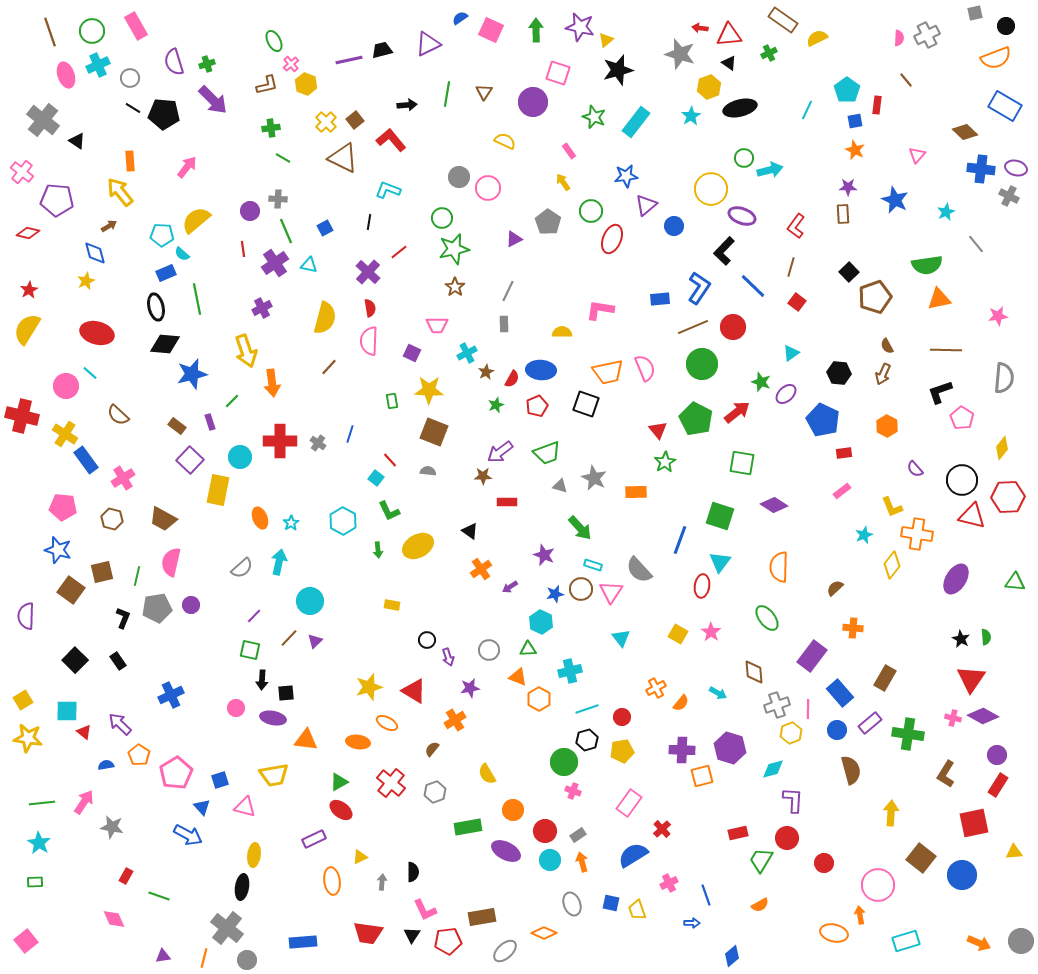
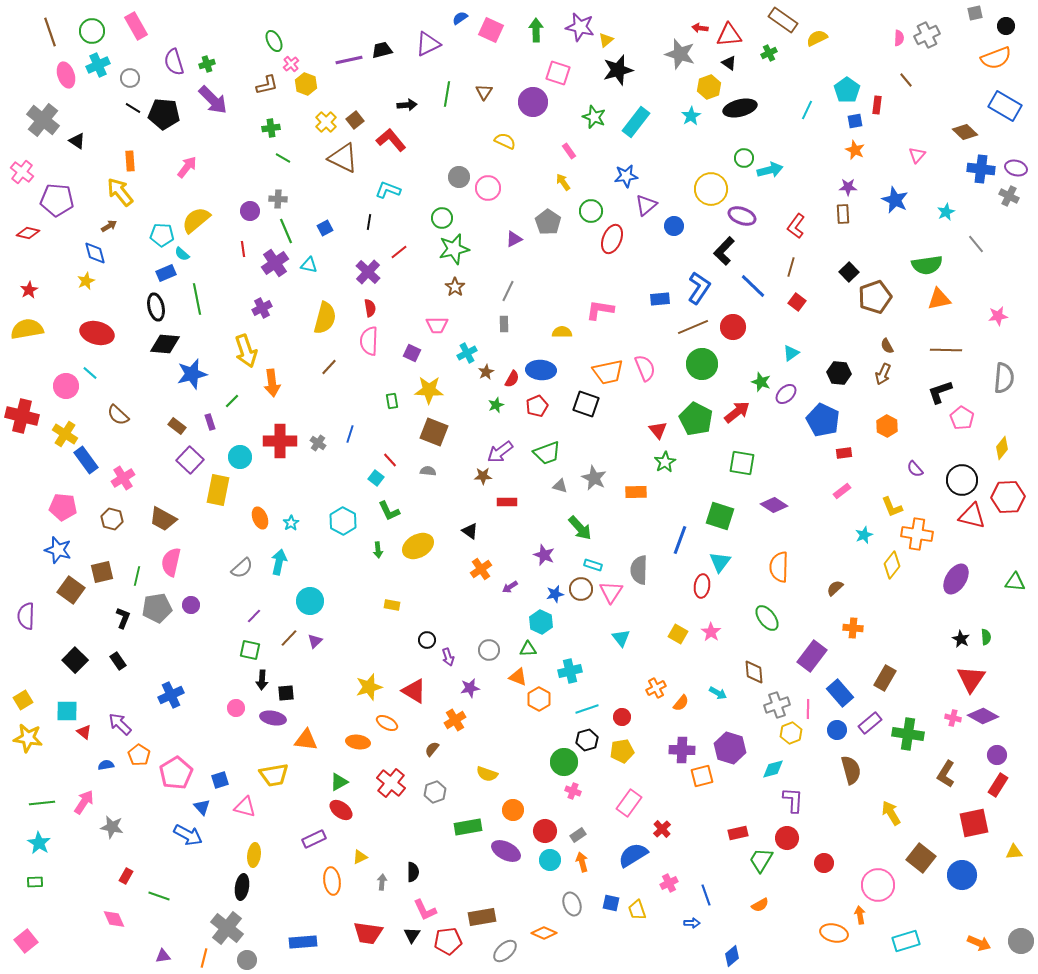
yellow semicircle at (27, 329): rotated 48 degrees clockwise
gray semicircle at (639, 570): rotated 44 degrees clockwise
yellow semicircle at (487, 774): rotated 40 degrees counterclockwise
yellow arrow at (891, 813): rotated 35 degrees counterclockwise
